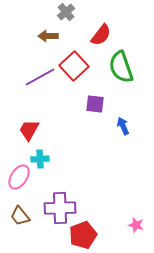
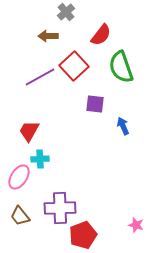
red trapezoid: moved 1 px down
